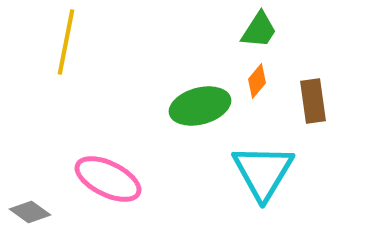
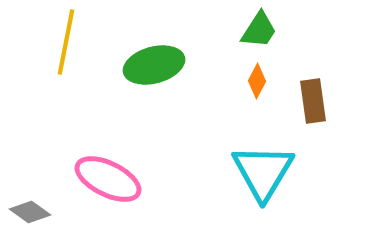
orange diamond: rotated 12 degrees counterclockwise
green ellipse: moved 46 px left, 41 px up
